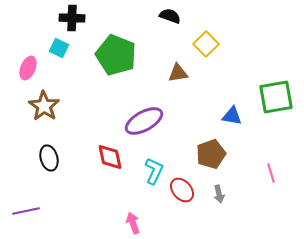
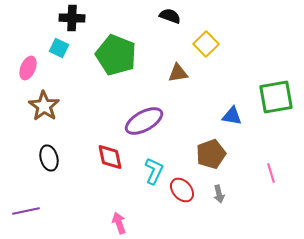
pink arrow: moved 14 px left
